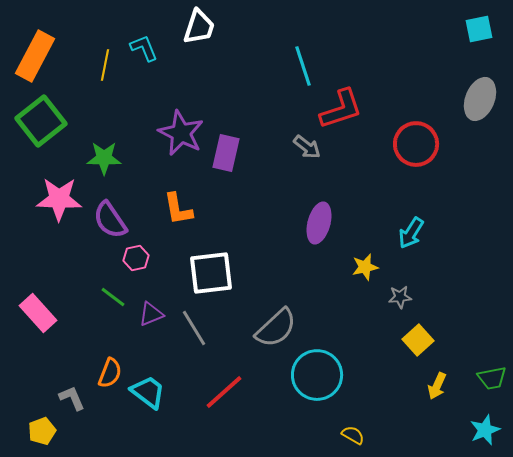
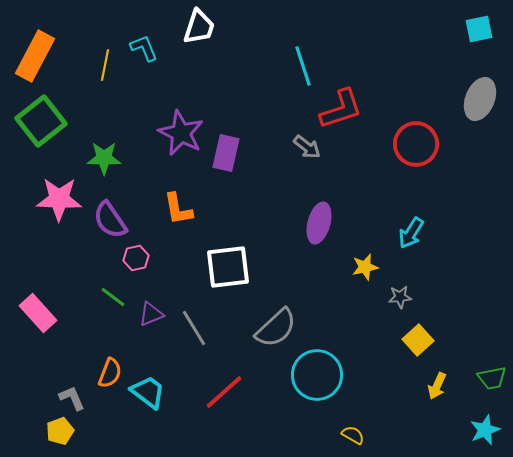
white square: moved 17 px right, 6 px up
yellow pentagon: moved 18 px right
